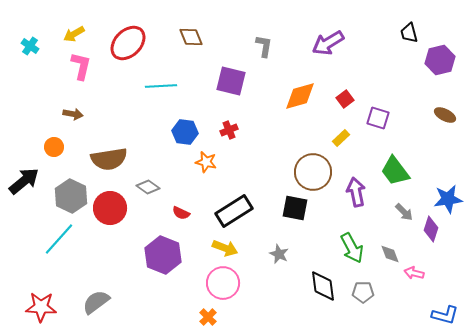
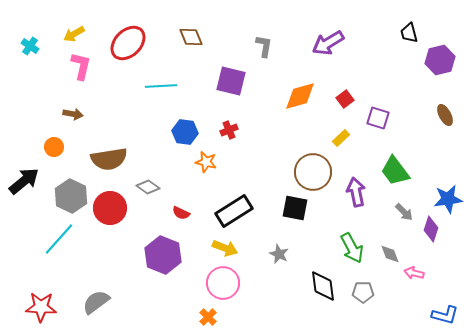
brown ellipse at (445, 115): rotated 35 degrees clockwise
